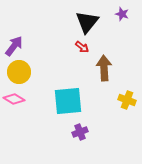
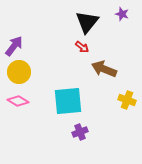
brown arrow: moved 1 px down; rotated 65 degrees counterclockwise
pink diamond: moved 4 px right, 2 px down
